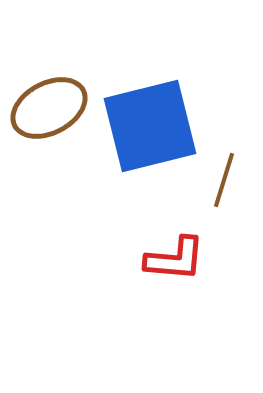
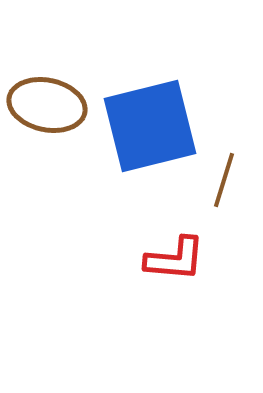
brown ellipse: moved 2 px left, 3 px up; rotated 40 degrees clockwise
